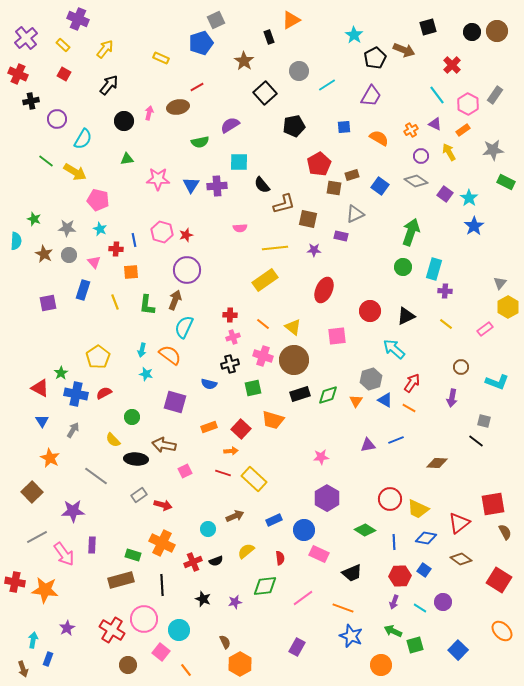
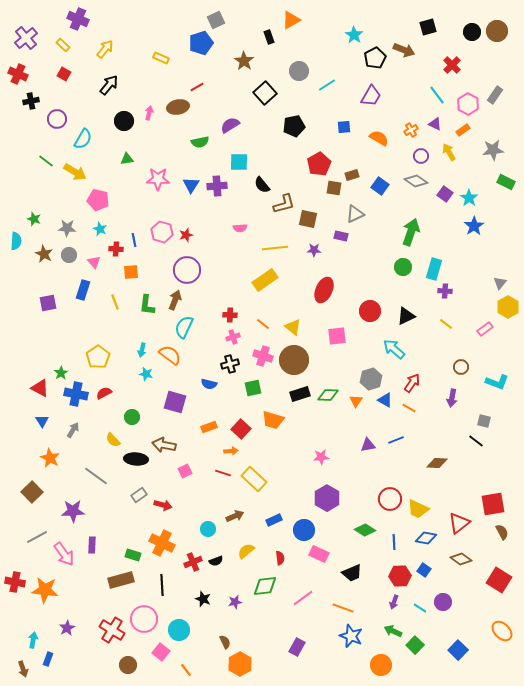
green diamond at (328, 395): rotated 20 degrees clockwise
brown semicircle at (505, 532): moved 3 px left
green square at (415, 645): rotated 30 degrees counterclockwise
